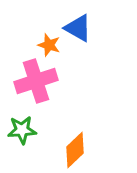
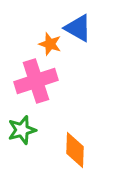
orange star: moved 1 px right, 1 px up
green star: rotated 12 degrees counterclockwise
orange diamond: rotated 45 degrees counterclockwise
